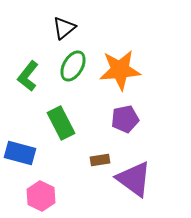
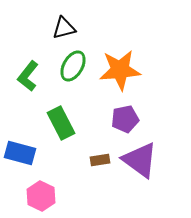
black triangle: rotated 25 degrees clockwise
purple triangle: moved 6 px right, 19 px up
